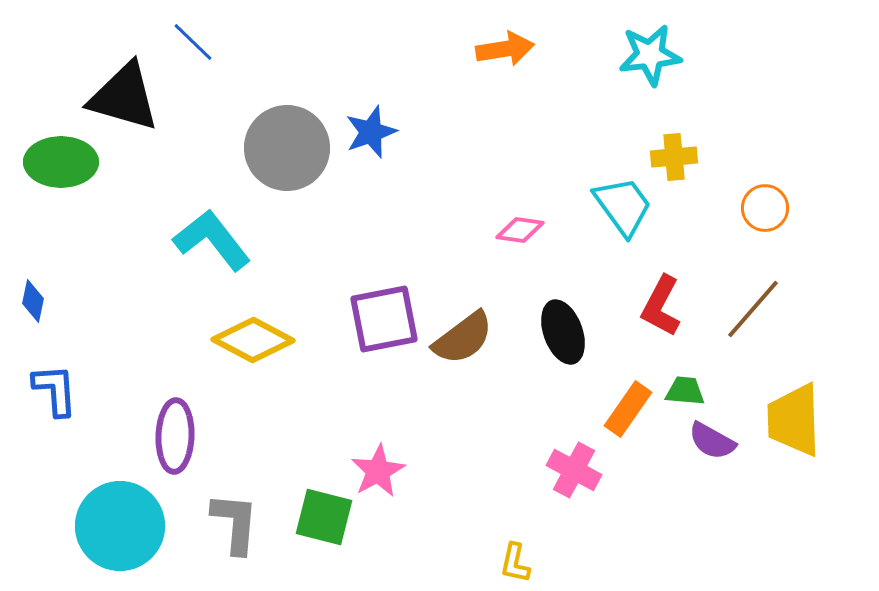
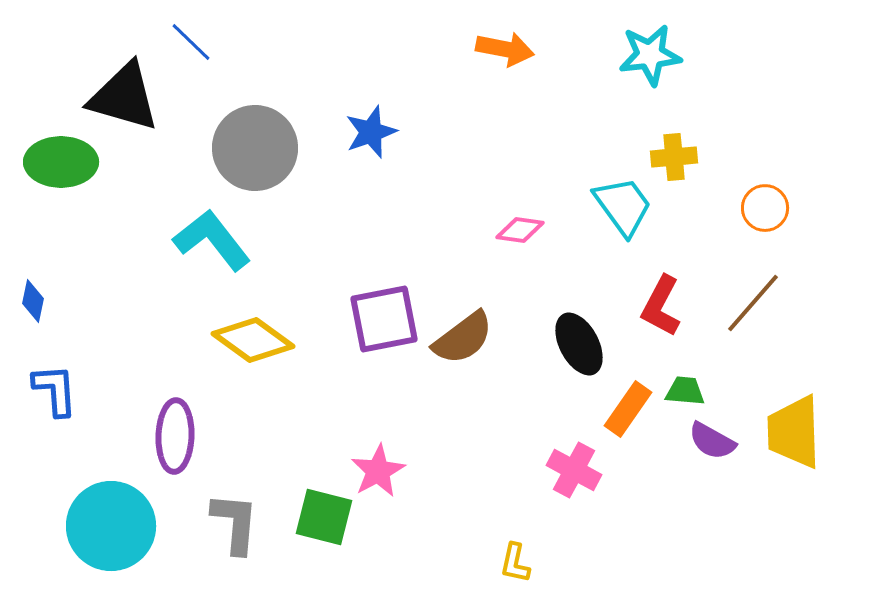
blue line: moved 2 px left
orange arrow: rotated 20 degrees clockwise
gray circle: moved 32 px left
brown line: moved 6 px up
black ellipse: moved 16 px right, 12 px down; rotated 8 degrees counterclockwise
yellow diamond: rotated 8 degrees clockwise
yellow trapezoid: moved 12 px down
cyan circle: moved 9 px left
